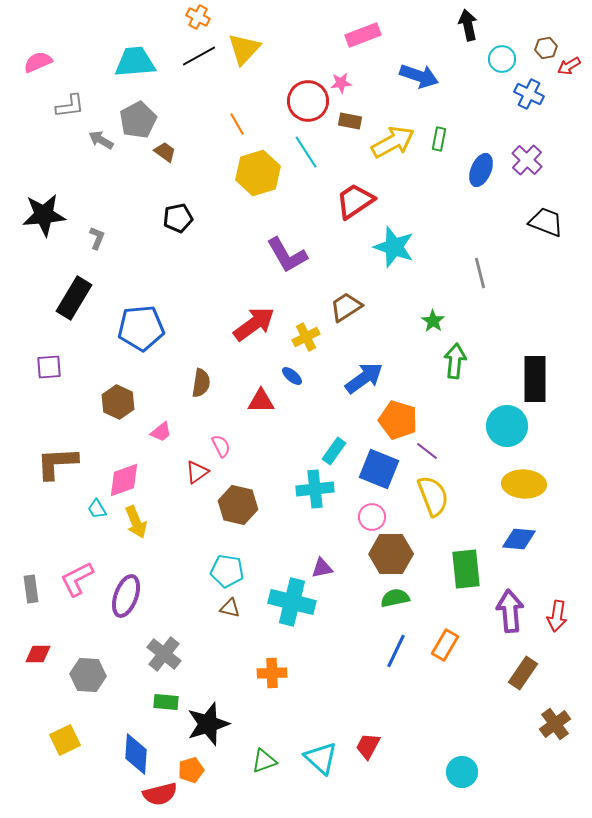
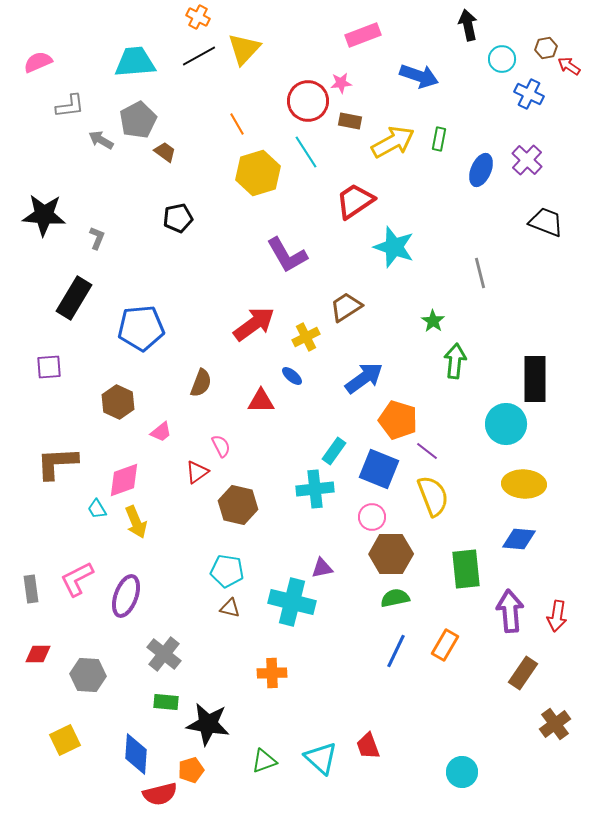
red arrow at (569, 66): rotated 65 degrees clockwise
black star at (44, 215): rotated 9 degrees clockwise
brown semicircle at (201, 383): rotated 12 degrees clockwise
cyan circle at (507, 426): moved 1 px left, 2 px up
black star at (208, 724): rotated 27 degrees clockwise
red trapezoid at (368, 746): rotated 48 degrees counterclockwise
